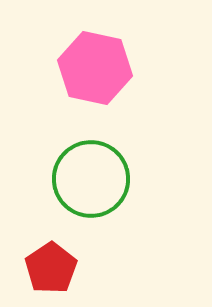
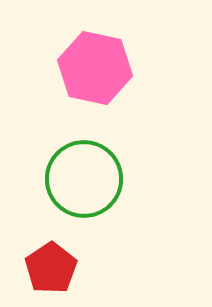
green circle: moved 7 px left
